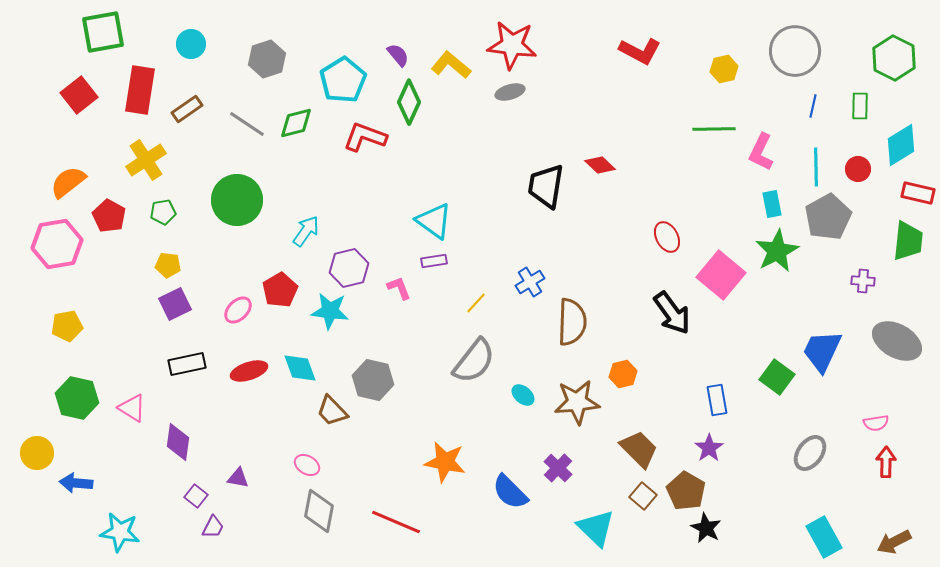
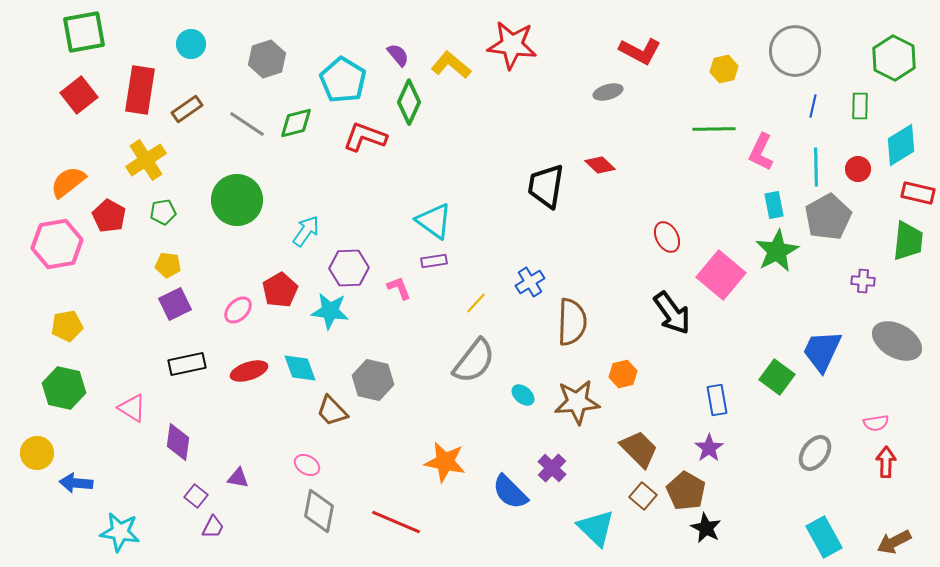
green square at (103, 32): moved 19 px left
cyan pentagon at (343, 80): rotated 9 degrees counterclockwise
gray ellipse at (510, 92): moved 98 px right
cyan rectangle at (772, 204): moved 2 px right, 1 px down
purple hexagon at (349, 268): rotated 12 degrees clockwise
green hexagon at (77, 398): moved 13 px left, 10 px up
gray ellipse at (810, 453): moved 5 px right
purple cross at (558, 468): moved 6 px left
